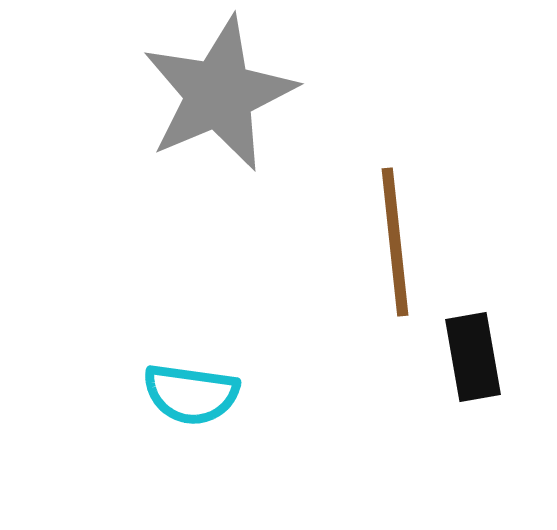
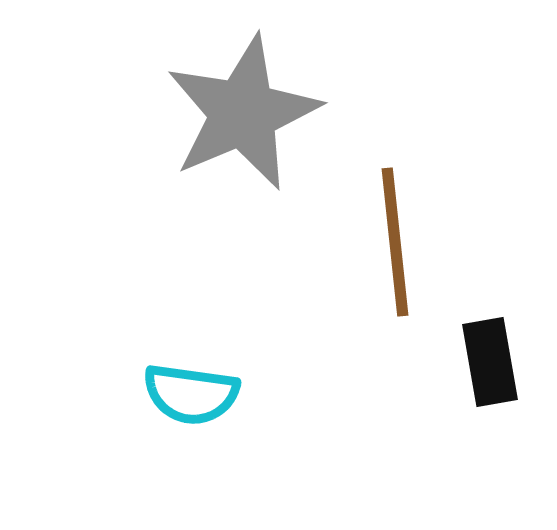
gray star: moved 24 px right, 19 px down
black rectangle: moved 17 px right, 5 px down
